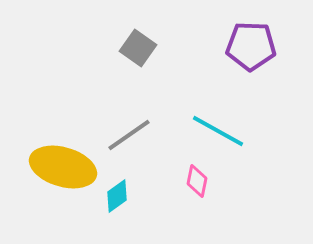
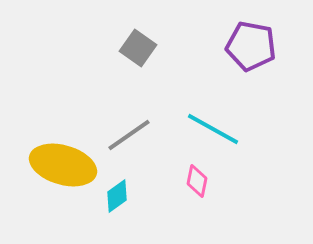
purple pentagon: rotated 9 degrees clockwise
cyan line: moved 5 px left, 2 px up
yellow ellipse: moved 2 px up
